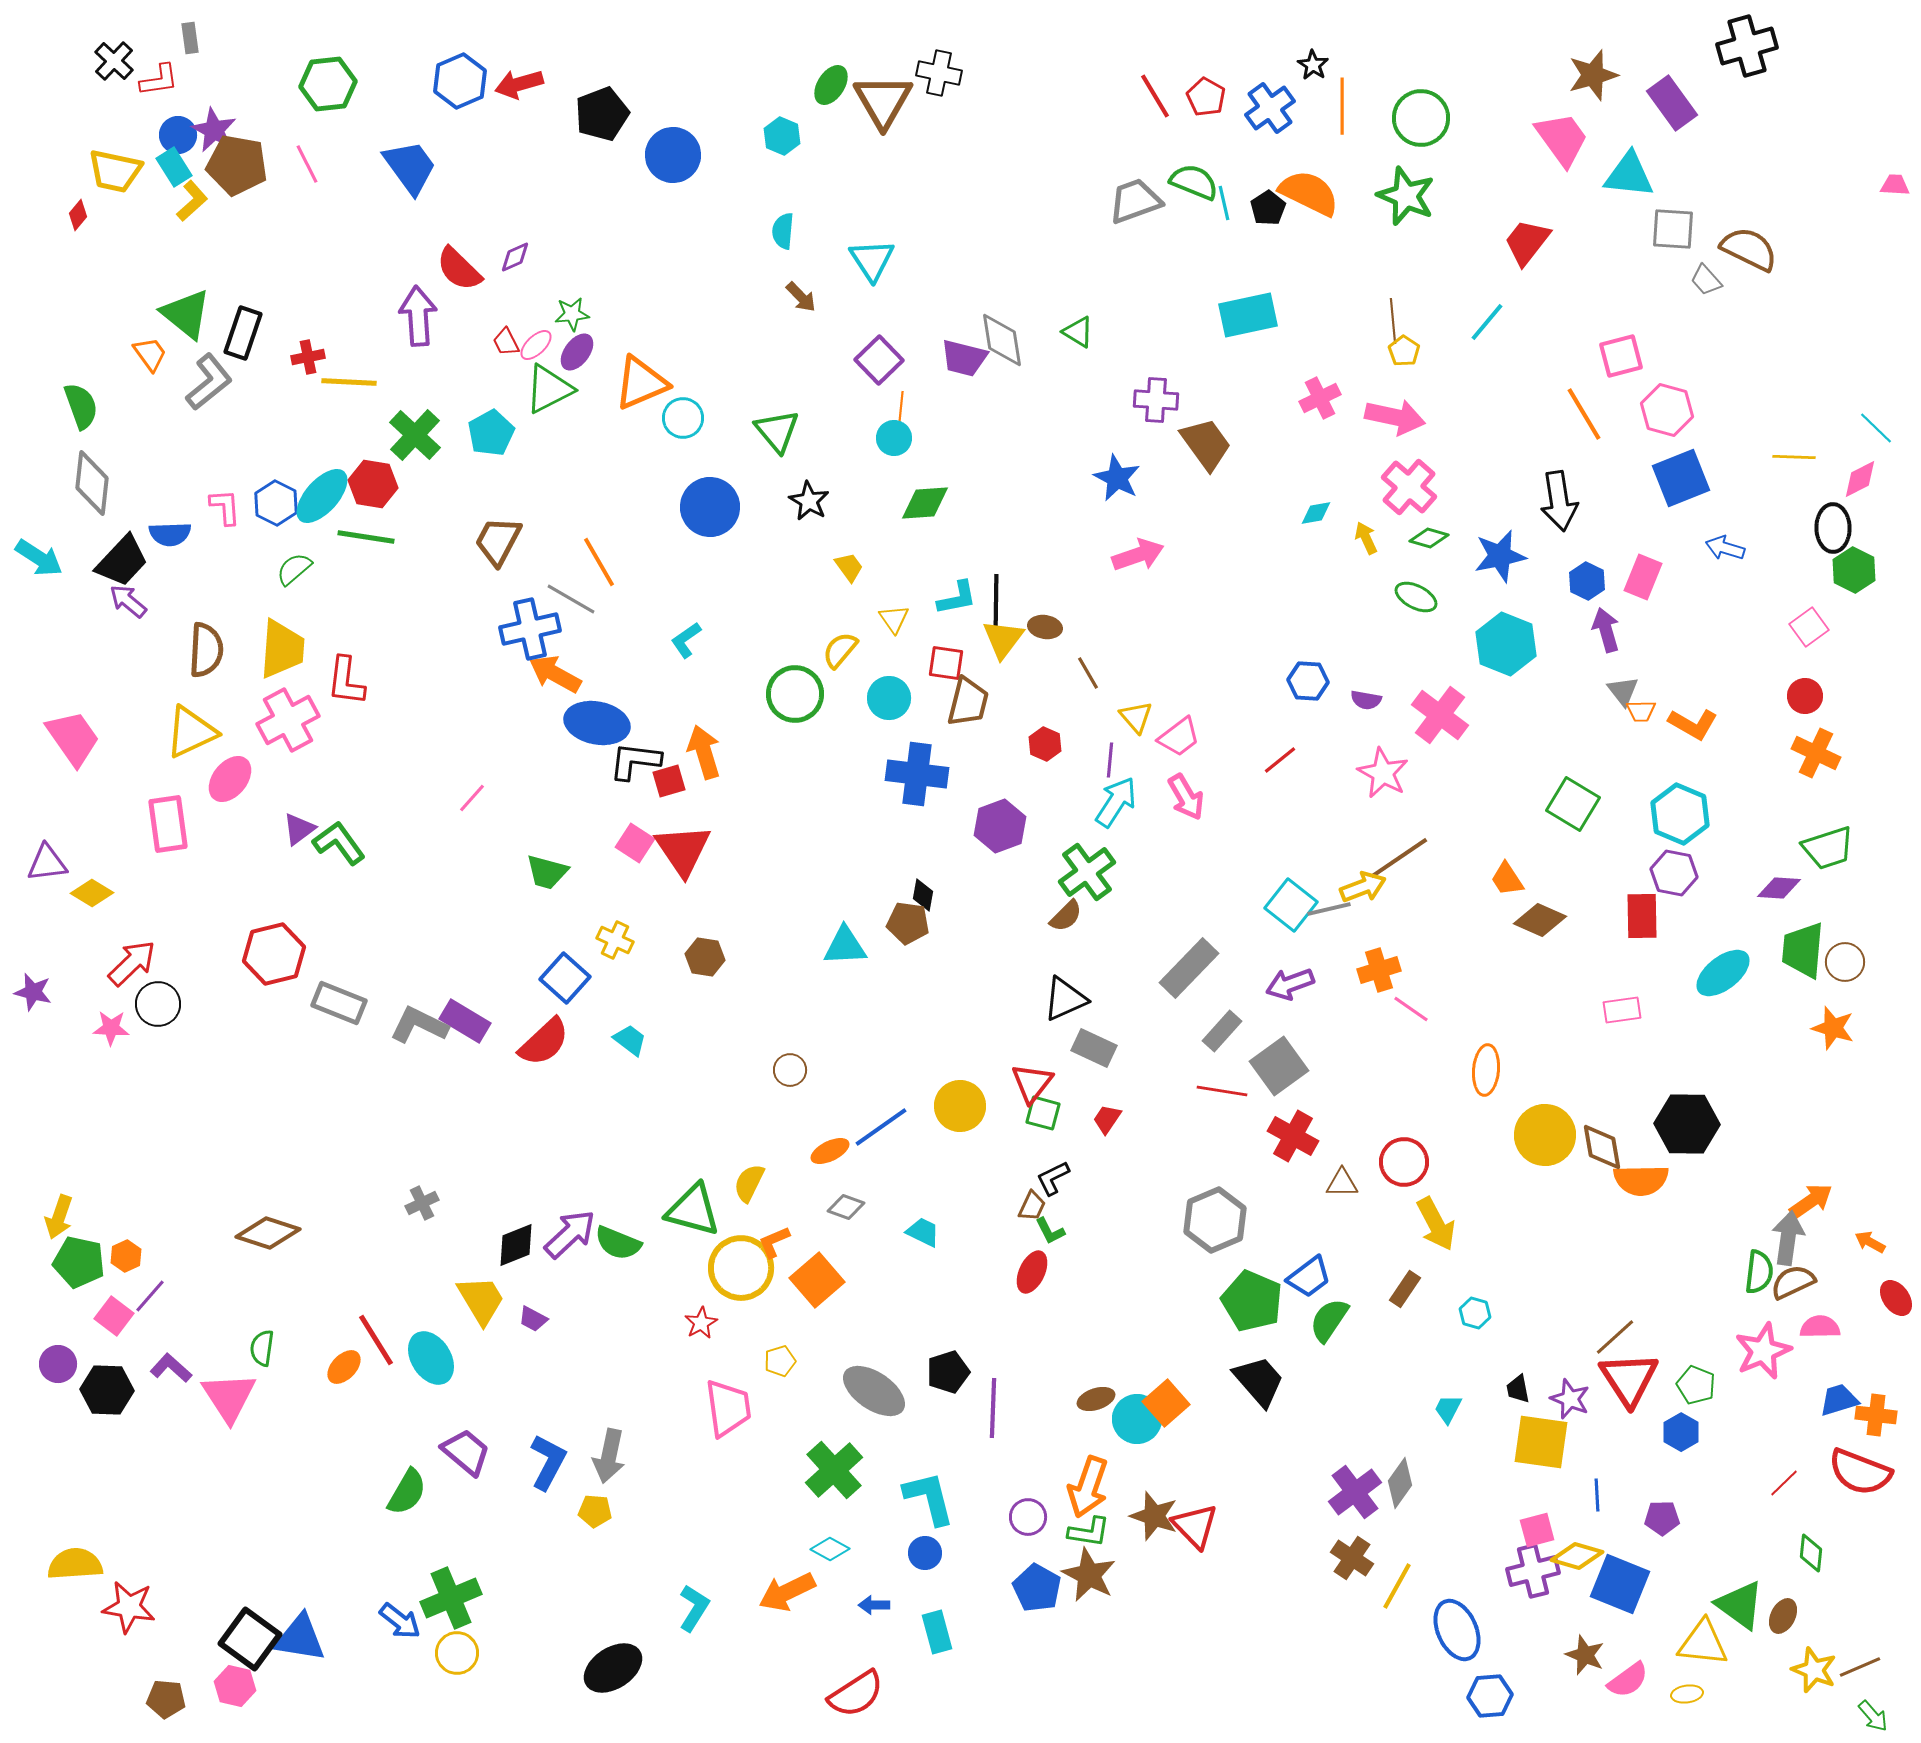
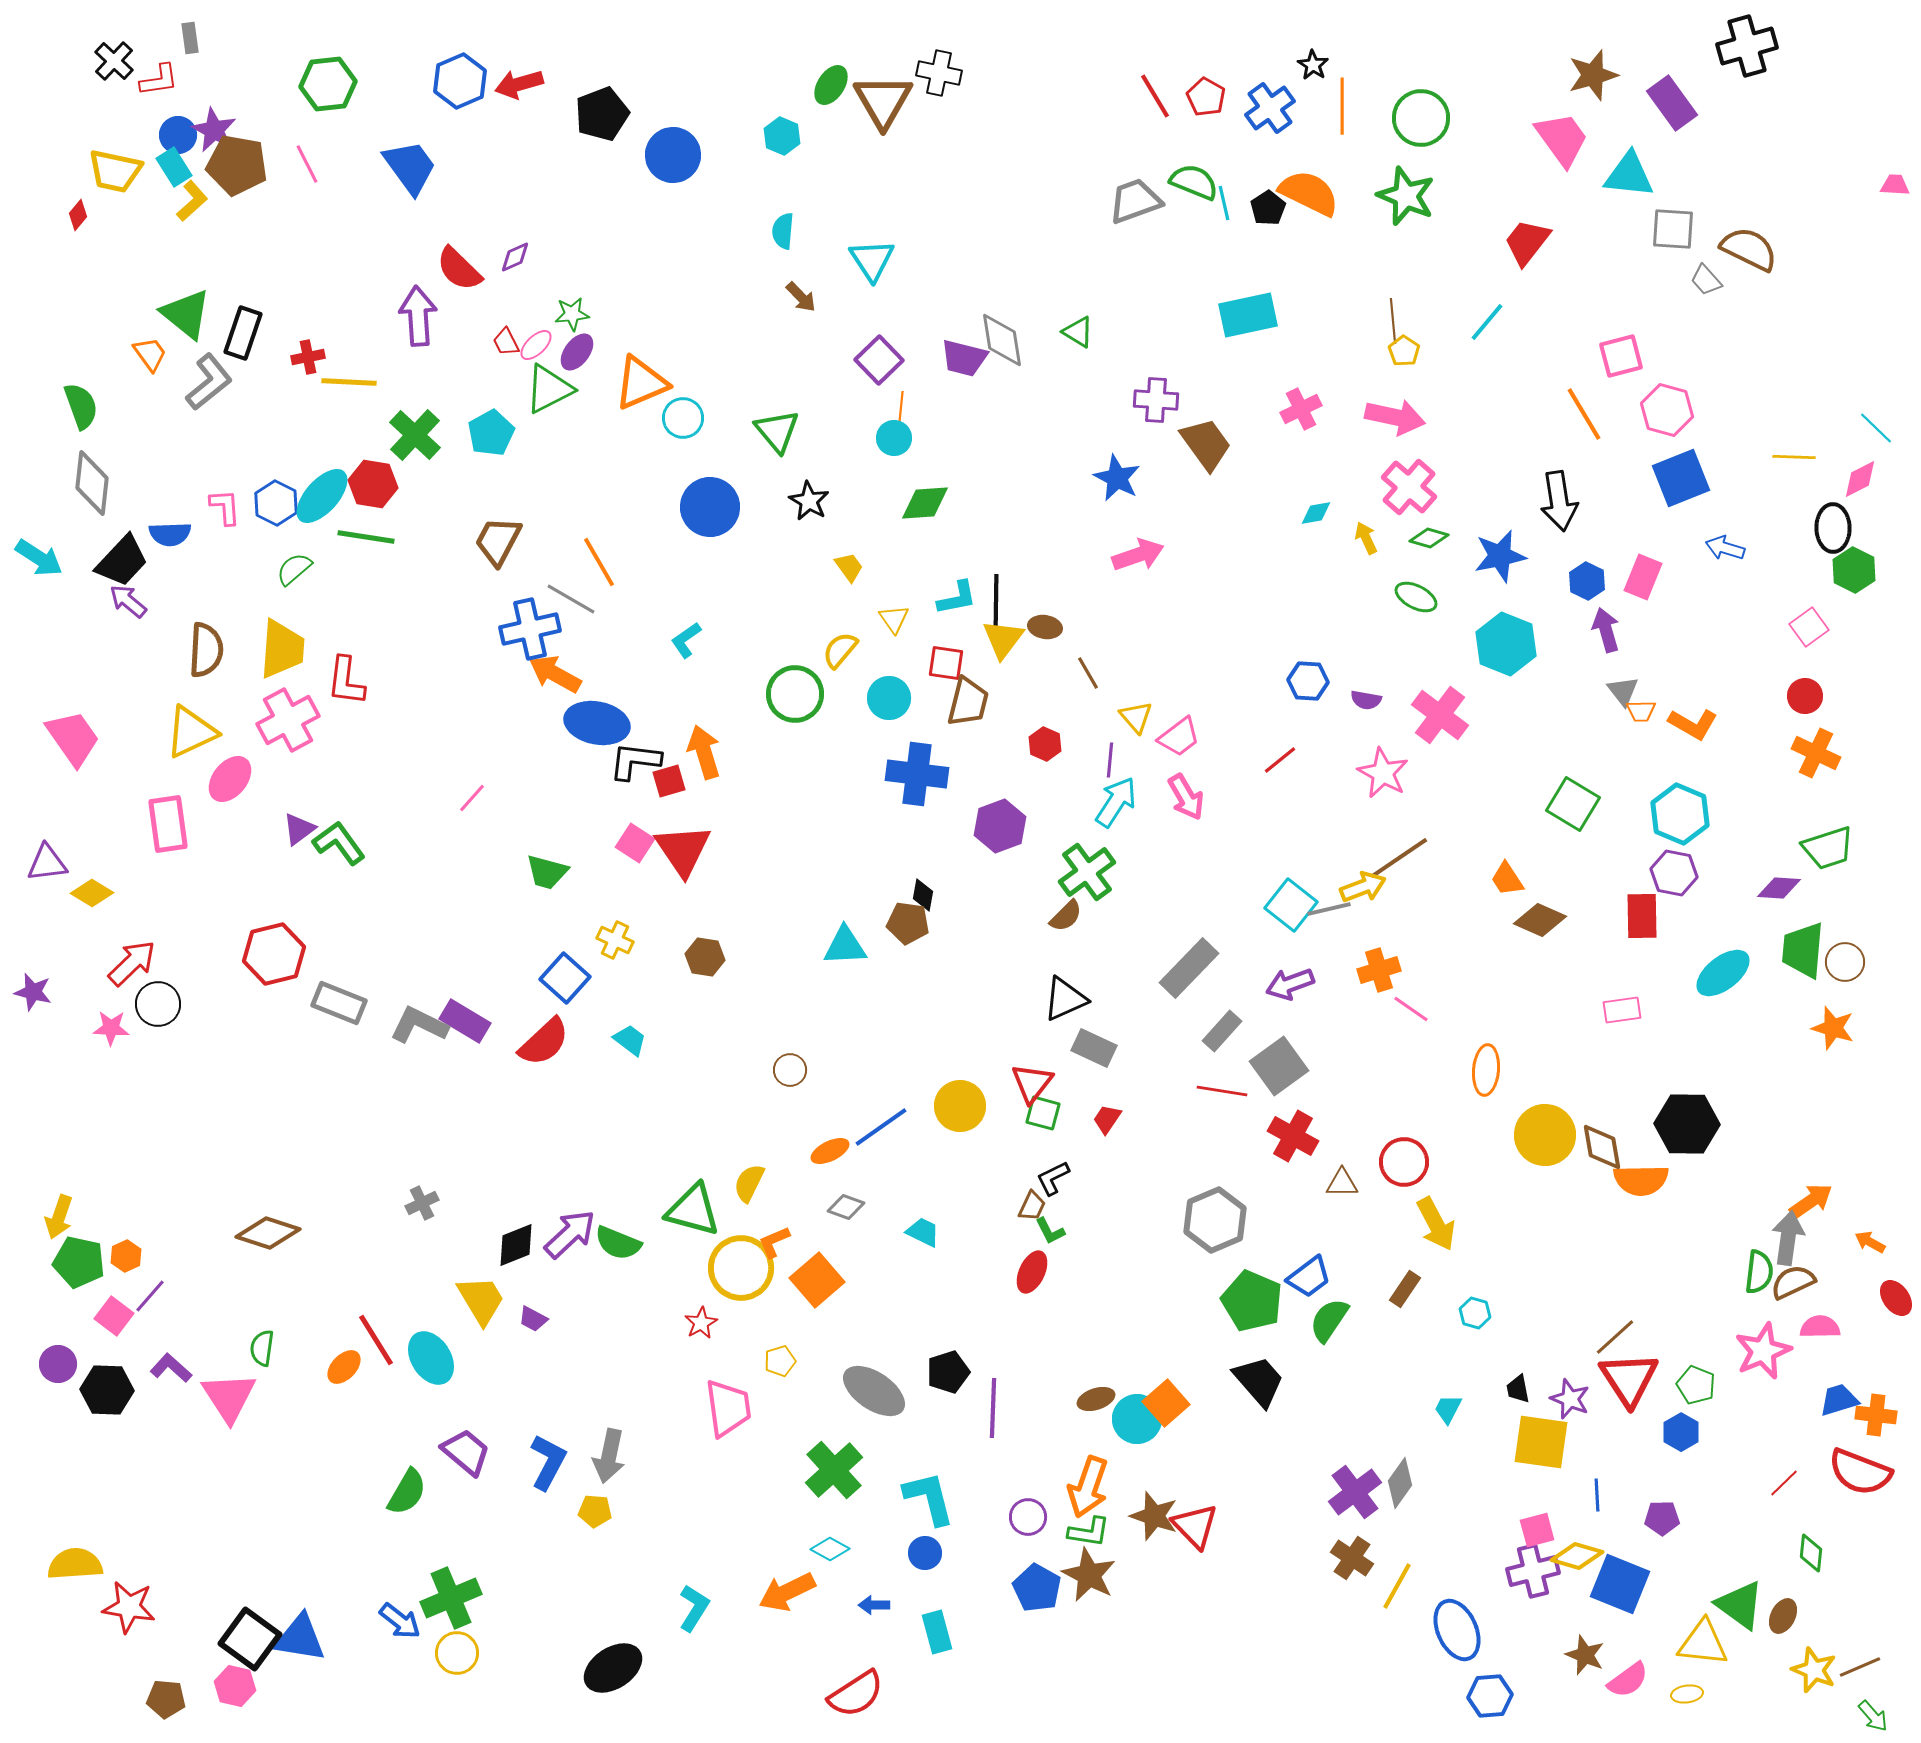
pink cross at (1320, 398): moved 19 px left, 11 px down
